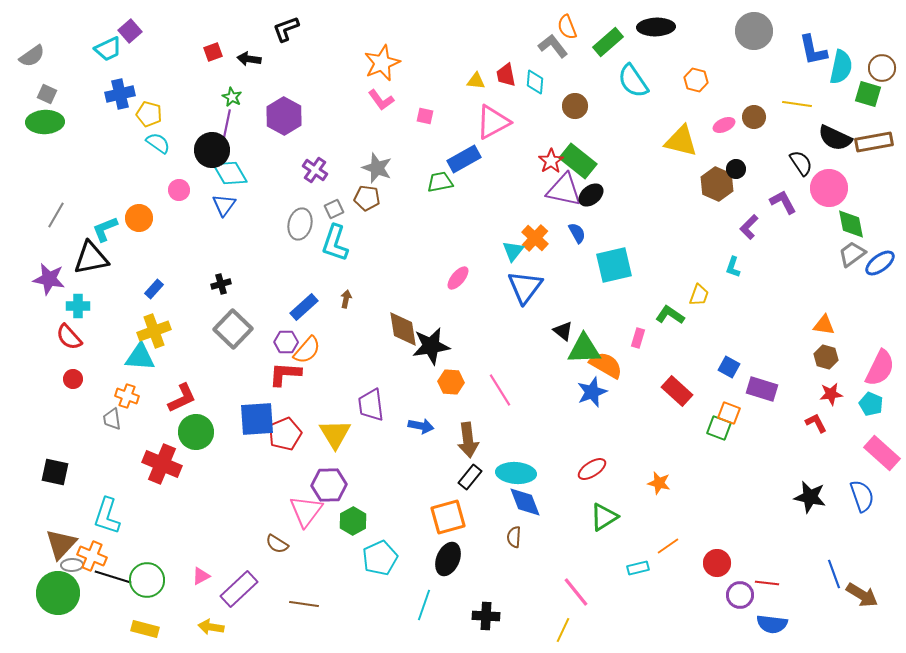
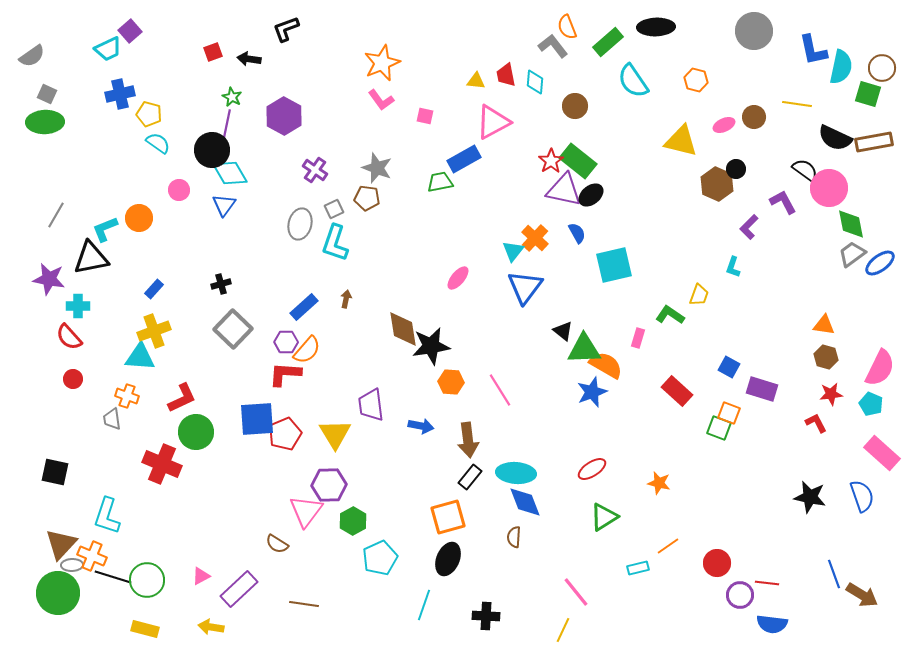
black semicircle at (801, 163): moved 4 px right, 7 px down; rotated 20 degrees counterclockwise
